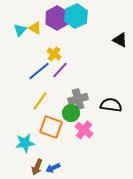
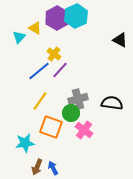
cyan triangle: moved 1 px left, 7 px down
black semicircle: moved 1 px right, 2 px up
blue arrow: rotated 88 degrees clockwise
